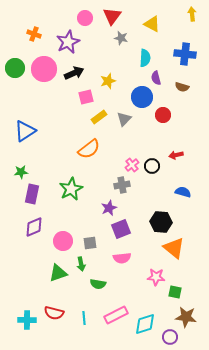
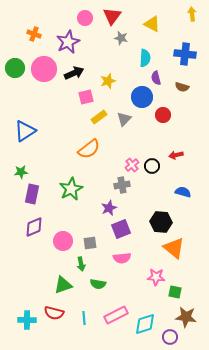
green triangle at (58, 273): moved 5 px right, 12 px down
